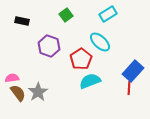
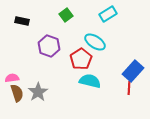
cyan ellipse: moved 5 px left; rotated 10 degrees counterclockwise
cyan semicircle: rotated 35 degrees clockwise
brown semicircle: moved 1 px left; rotated 18 degrees clockwise
